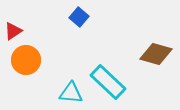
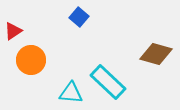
orange circle: moved 5 px right
